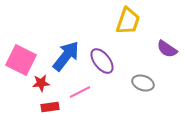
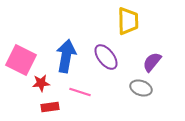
yellow trapezoid: rotated 20 degrees counterclockwise
purple semicircle: moved 15 px left, 13 px down; rotated 95 degrees clockwise
blue arrow: rotated 28 degrees counterclockwise
purple ellipse: moved 4 px right, 4 px up
gray ellipse: moved 2 px left, 5 px down
pink line: rotated 45 degrees clockwise
